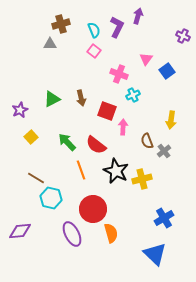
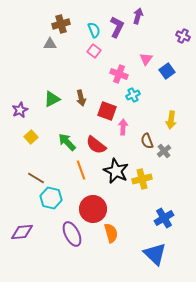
purple diamond: moved 2 px right, 1 px down
